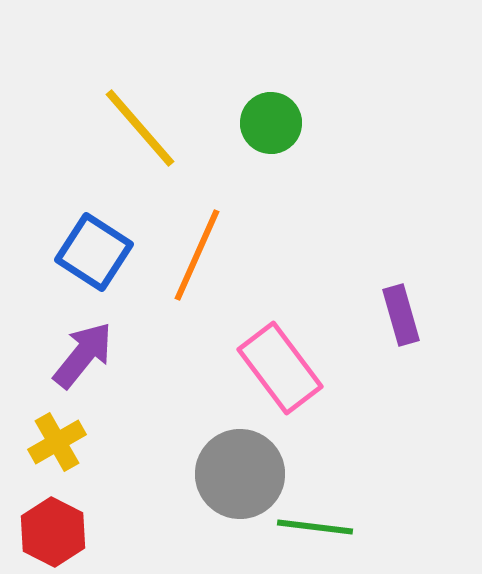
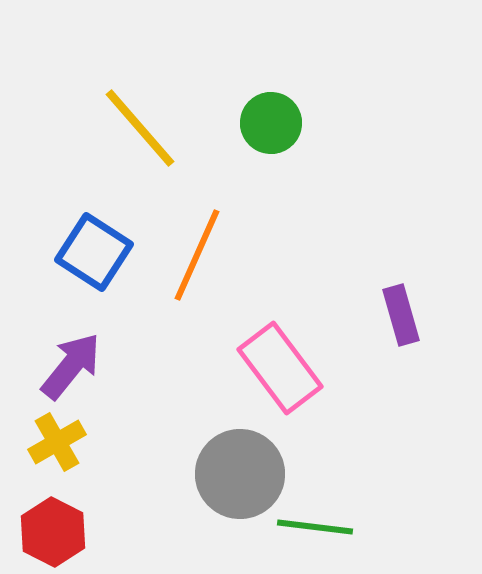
purple arrow: moved 12 px left, 11 px down
